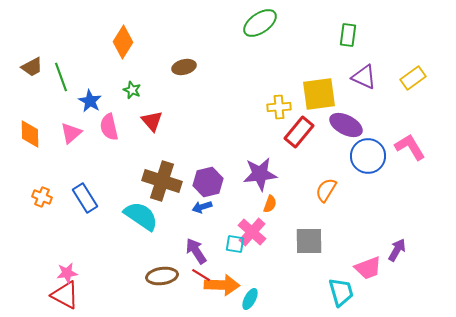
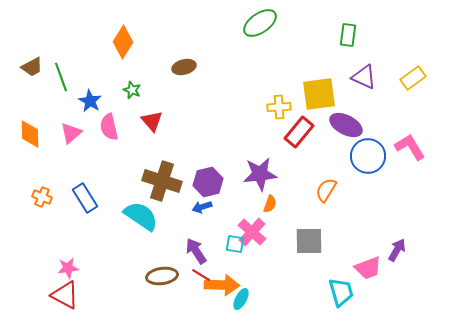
pink star at (67, 273): moved 1 px right, 5 px up
cyan ellipse at (250, 299): moved 9 px left
